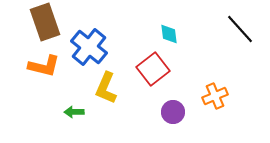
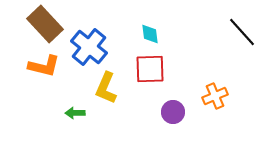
brown rectangle: moved 2 px down; rotated 24 degrees counterclockwise
black line: moved 2 px right, 3 px down
cyan diamond: moved 19 px left
red square: moved 3 px left; rotated 36 degrees clockwise
green arrow: moved 1 px right, 1 px down
